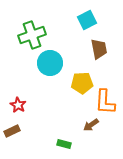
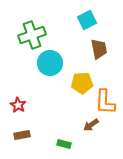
brown rectangle: moved 10 px right, 4 px down; rotated 14 degrees clockwise
